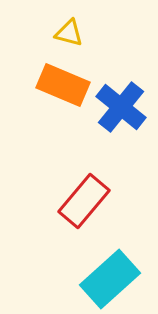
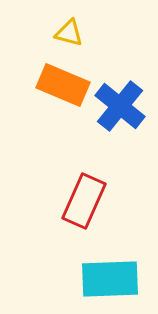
blue cross: moved 1 px left, 1 px up
red rectangle: rotated 16 degrees counterclockwise
cyan rectangle: rotated 40 degrees clockwise
